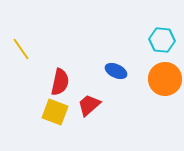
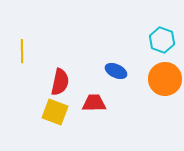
cyan hexagon: rotated 15 degrees clockwise
yellow line: moved 1 px right, 2 px down; rotated 35 degrees clockwise
red trapezoid: moved 5 px right, 2 px up; rotated 40 degrees clockwise
